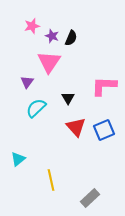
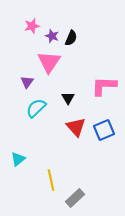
gray rectangle: moved 15 px left
